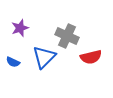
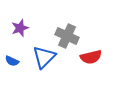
blue semicircle: moved 1 px left, 1 px up
